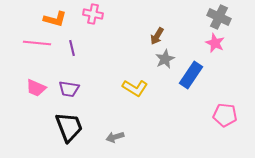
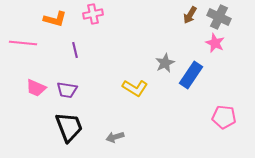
pink cross: rotated 24 degrees counterclockwise
brown arrow: moved 33 px right, 21 px up
pink line: moved 14 px left
purple line: moved 3 px right, 2 px down
gray star: moved 4 px down
purple trapezoid: moved 2 px left, 1 px down
pink pentagon: moved 1 px left, 2 px down
